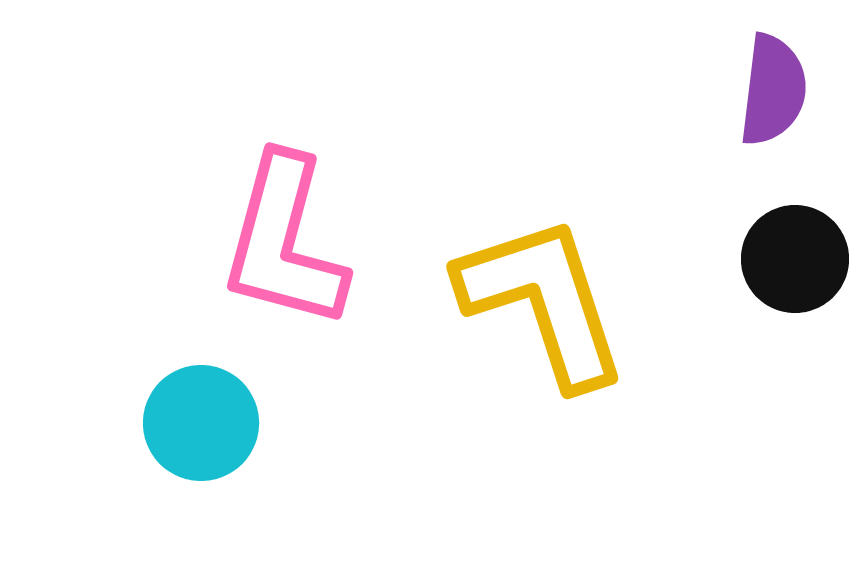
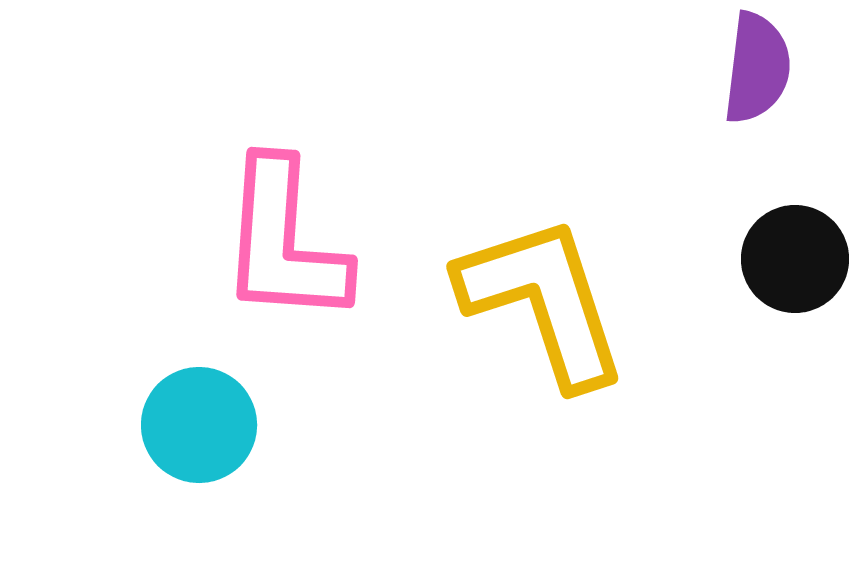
purple semicircle: moved 16 px left, 22 px up
pink L-shape: rotated 11 degrees counterclockwise
cyan circle: moved 2 px left, 2 px down
